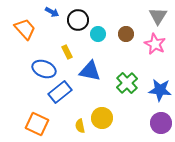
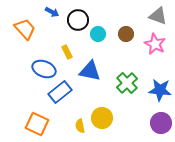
gray triangle: rotated 42 degrees counterclockwise
